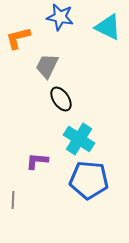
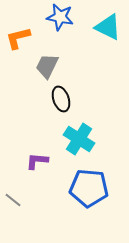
black ellipse: rotated 15 degrees clockwise
blue pentagon: moved 8 px down
gray line: rotated 54 degrees counterclockwise
